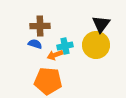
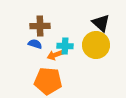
black triangle: moved 1 px up; rotated 24 degrees counterclockwise
cyan cross: rotated 14 degrees clockwise
